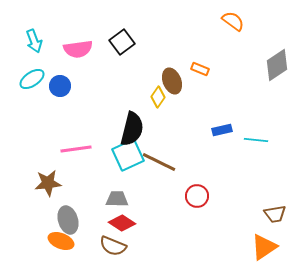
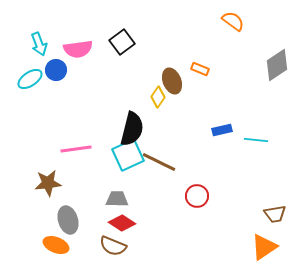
cyan arrow: moved 5 px right, 3 px down
cyan ellipse: moved 2 px left
blue circle: moved 4 px left, 16 px up
orange ellipse: moved 5 px left, 4 px down
